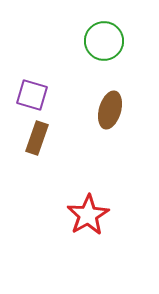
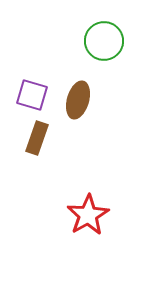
brown ellipse: moved 32 px left, 10 px up
